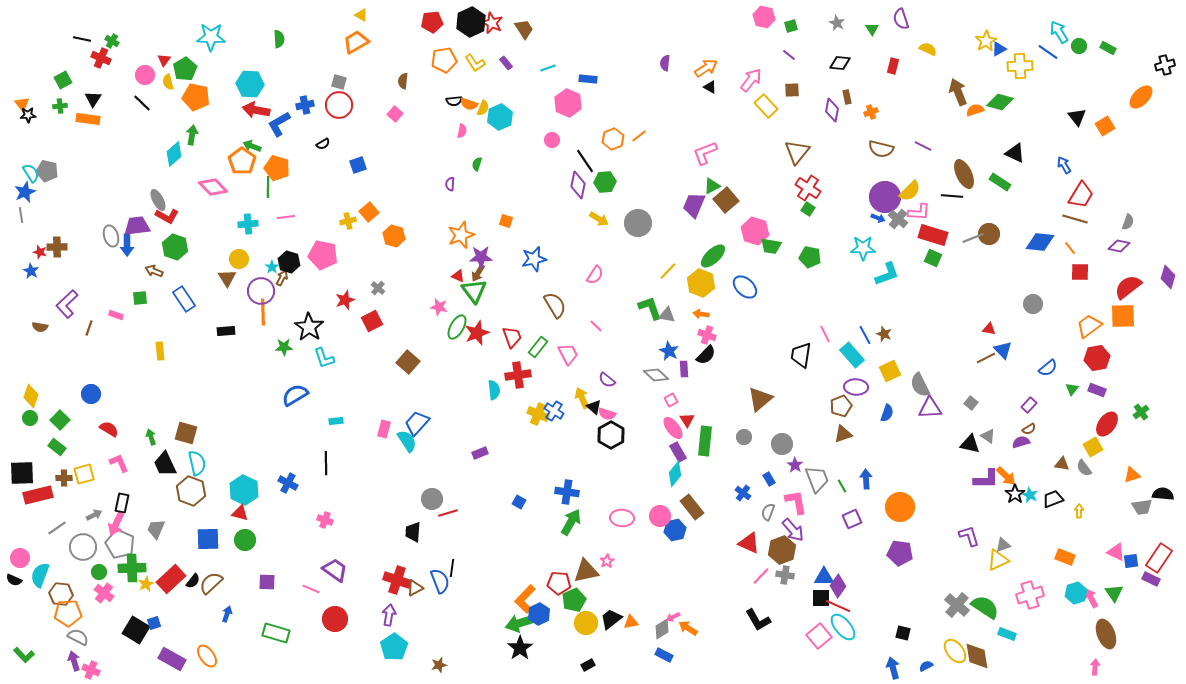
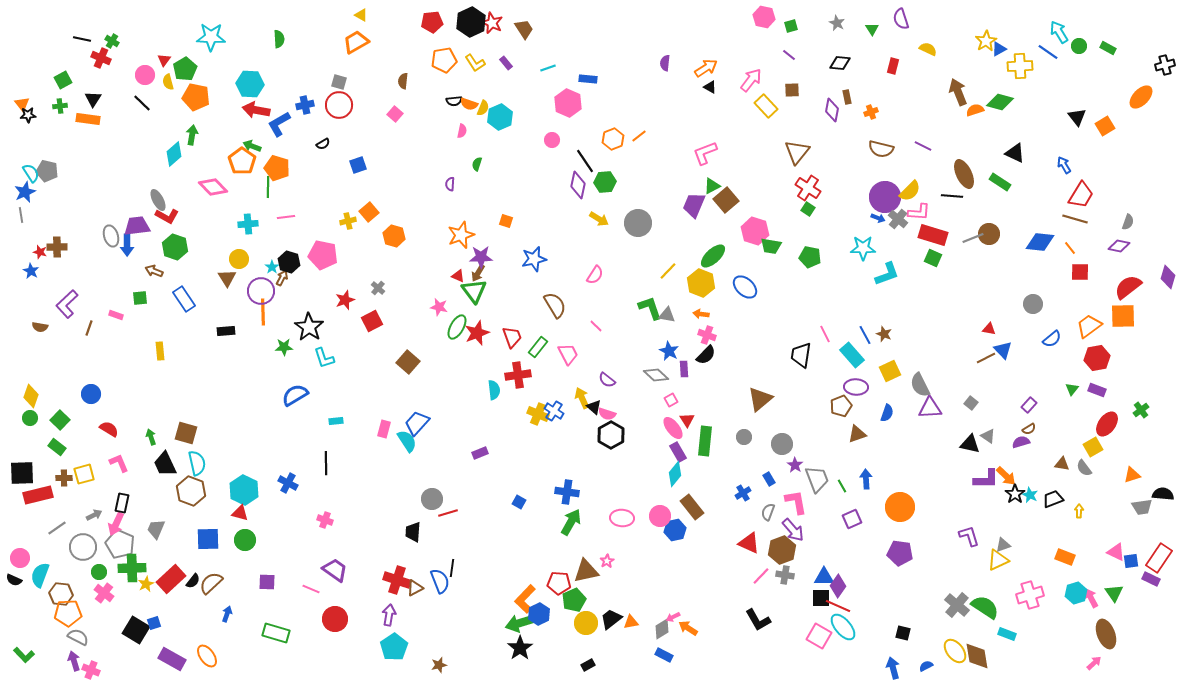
blue semicircle at (1048, 368): moved 4 px right, 29 px up
green cross at (1141, 412): moved 2 px up
brown triangle at (843, 434): moved 14 px right
blue cross at (743, 493): rotated 21 degrees clockwise
pink square at (819, 636): rotated 20 degrees counterclockwise
pink arrow at (1095, 667): moved 1 px left, 4 px up; rotated 42 degrees clockwise
